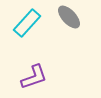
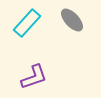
gray ellipse: moved 3 px right, 3 px down
